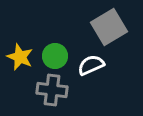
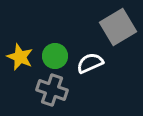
gray square: moved 9 px right
white semicircle: moved 1 px left, 2 px up
gray cross: rotated 12 degrees clockwise
